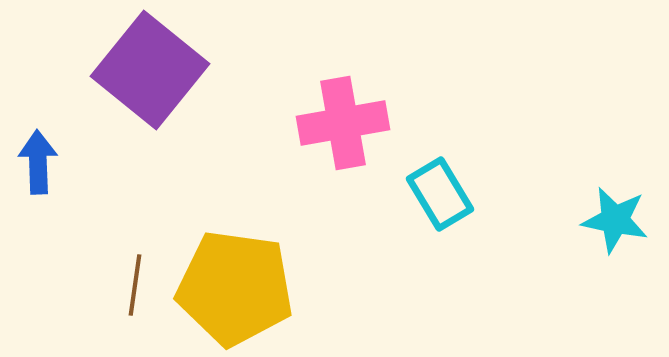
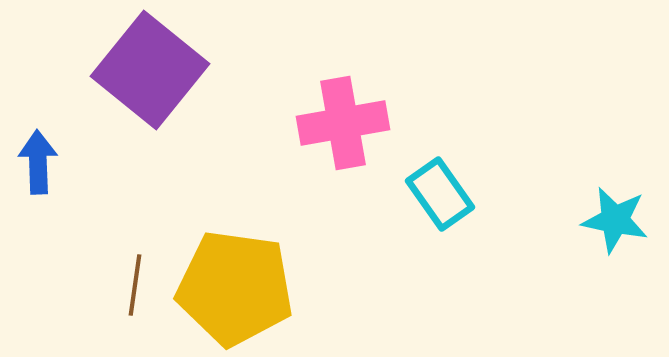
cyan rectangle: rotated 4 degrees counterclockwise
